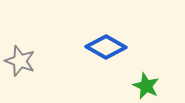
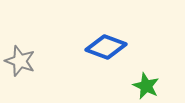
blue diamond: rotated 9 degrees counterclockwise
